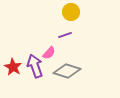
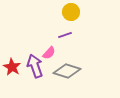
red star: moved 1 px left
